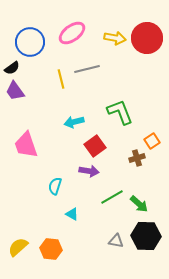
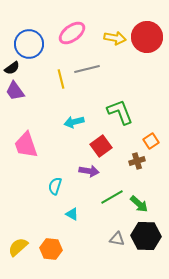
red circle: moved 1 px up
blue circle: moved 1 px left, 2 px down
orange square: moved 1 px left
red square: moved 6 px right
brown cross: moved 3 px down
gray triangle: moved 1 px right, 2 px up
